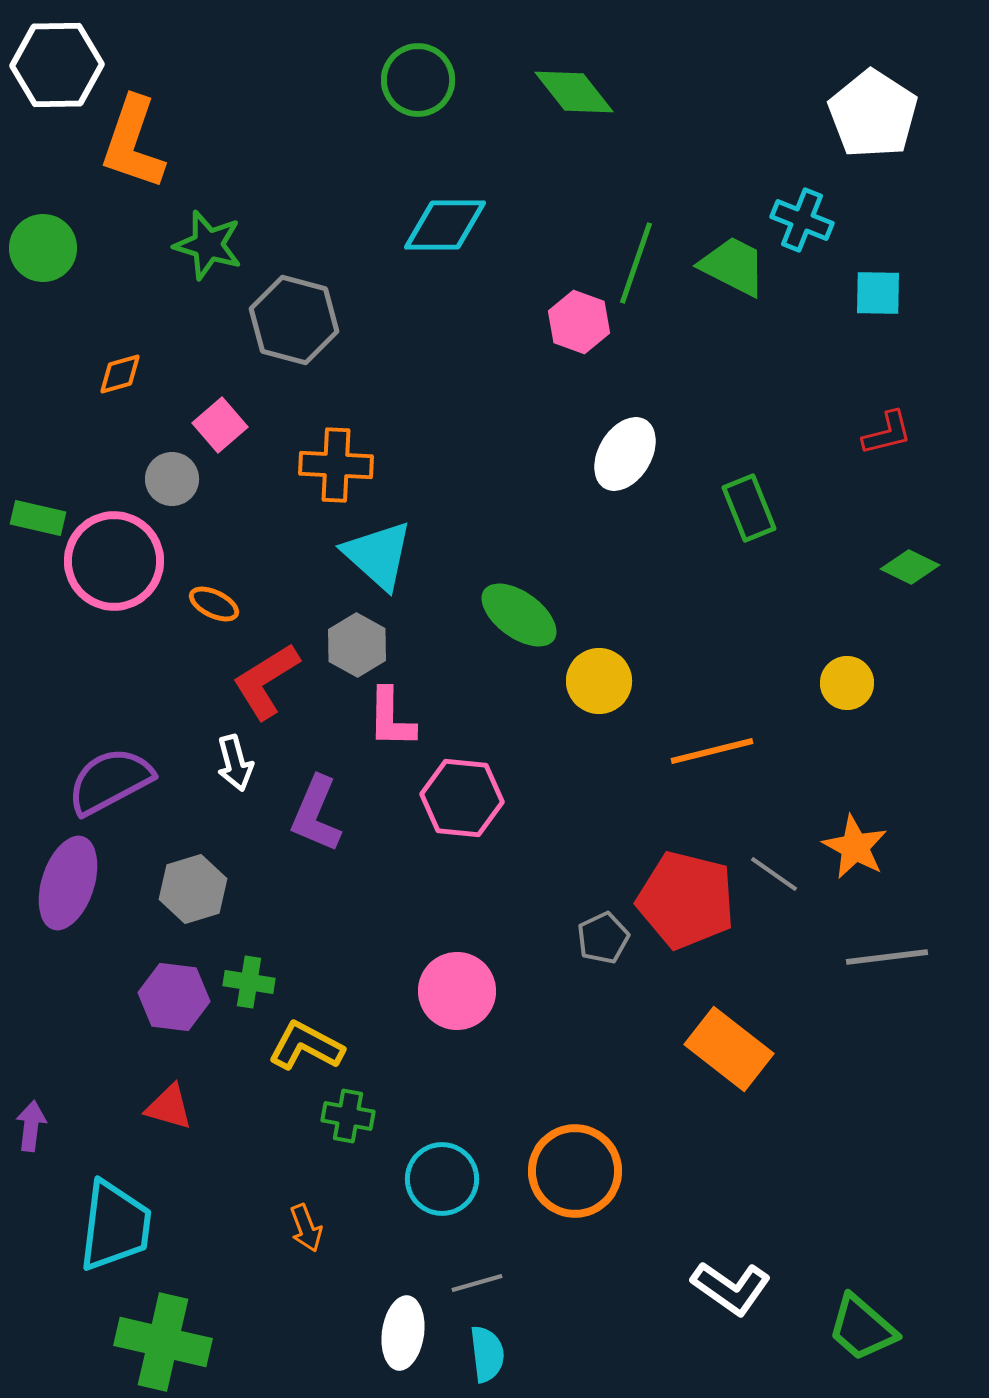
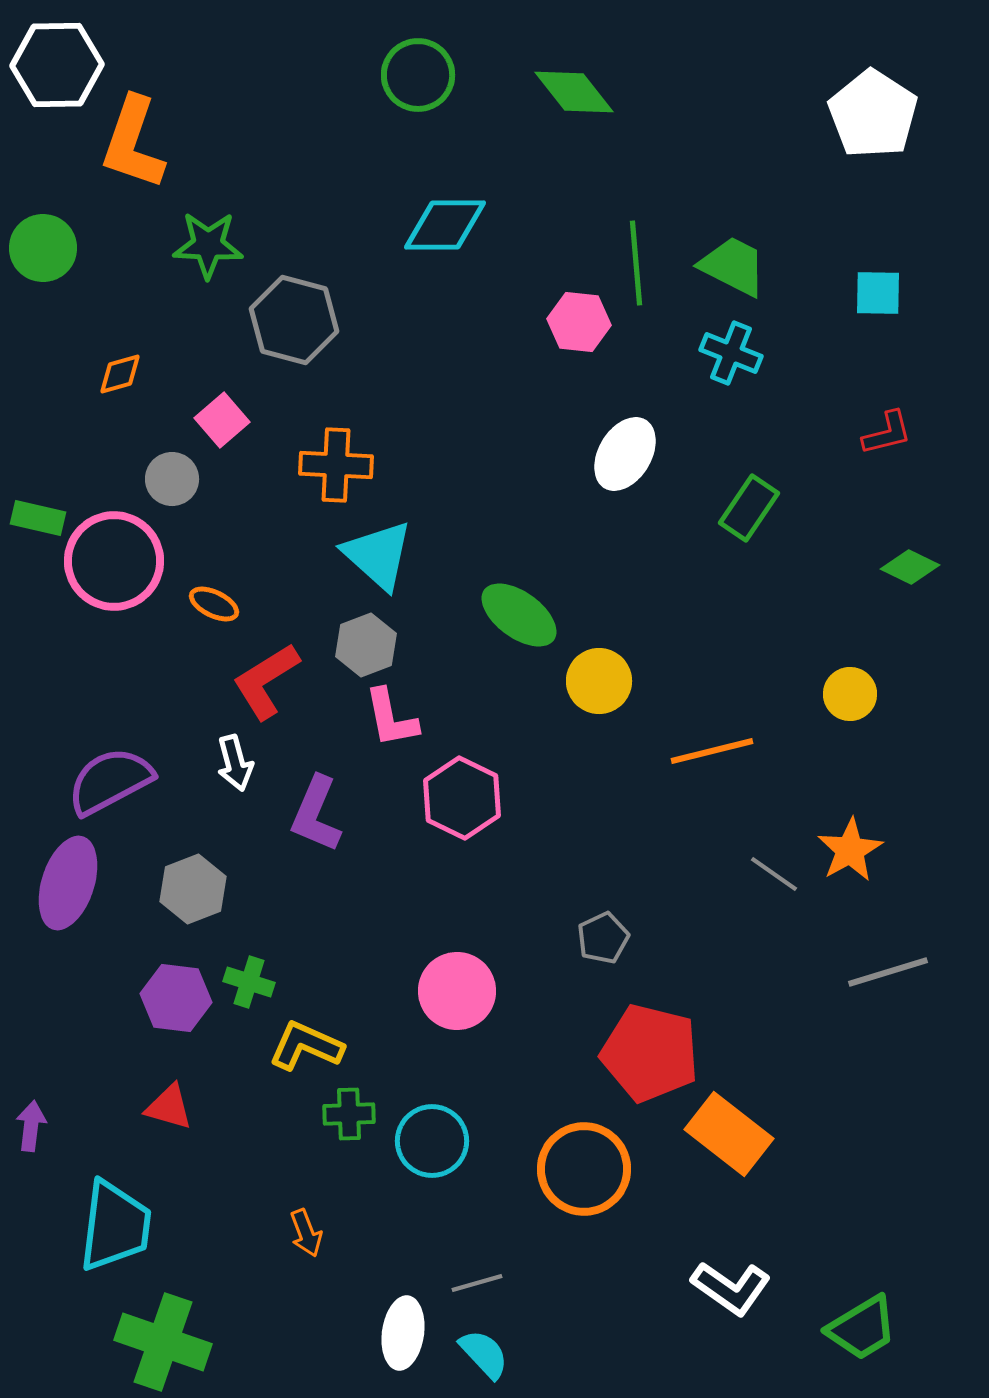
green circle at (418, 80): moved 5 px up
cyan cross at (802, 220): moved 71 px left, 133 px down
green star at (208, 245): rotated 14 degrees counterclockwise
green line at (636, 263): rotated 24 degrees counterclockwise
pink hexagon at (579, 322): rotated 14 degrees counterclockwise
pink square at (220, 425): moved 2 px right, 5 px up
green rectangle at (749, 508): rotated 56 degrees clockwise
gray hexagon at (357, 645): moved 9 px right; rotated 10 degrees clockwise
yellow circle at (847, 683): moved 3 px right, 11 px down
pink L-shape at (391, 718): rotated 12 degrees counterclockwise
pink hexagon at (462, 798): rotated 20 degrees clockwise
orange star at (855, 847): moved 5 px left, 3 px down; rotated 14 degrees clockwise
gray hexagon at (193, 889): rotated 4 degrees counterclockwise
red pentagon at (686, 900): moved 36 px left, 153 px down
gray line at (887, 957): moved 1 px right, 15 px down; rotated 10 degrees counterclockwise
green cross at (249, 982): rotated 9 degrees clockwise
purple hexagon at (174, 997): moved 2 px right, 1 px down
yellow L-shape at (306, 1046): rotated 4 degrees counterclockwise
orange rectangle at (729, 1049): moved 85 px down
green cross at (348, 1116): moved 1 px right, 2 px up; rotated 12 degrees counterclockwise
orange circle at (575, 1171): moved 9 px right, 2 px up
cyan circle at (442, 1179): moved 10 px left, 38 px up
orange arrow at (306, 1228): moved 5 px down
green trapezoid at (862, 1328): rotated 72 degrees counterclockwise
green cross at (163, 1342): rotated 6 degrees clockwise
cyan semicircle at (487, 1354): moved 3 px left; rotated 36 degrees counterclockwise
